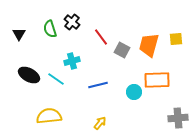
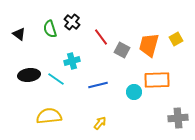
black triangle: rotated 24 degrees counterclockwise
yellow square: rotated 24 degrees counterclockwise
black ellipse: rotated 35 degrees counterclockwise
